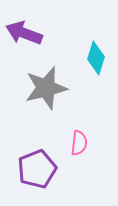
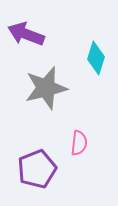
purple arrow: moved 2 px right, 1 px down
